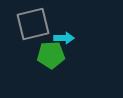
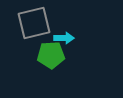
gray square: moved 1 px right, 1 px up
